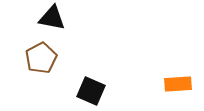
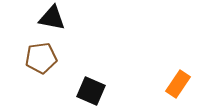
brown pentagon: rotated 20 degrees clockwise
orange rectangle: rotated 52 degrees counterclockwise
